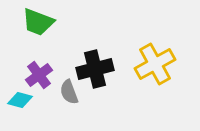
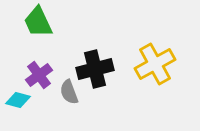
green trapezoid: rotated 44 degrees clockwise
cyan diamond: moved 2 px left
